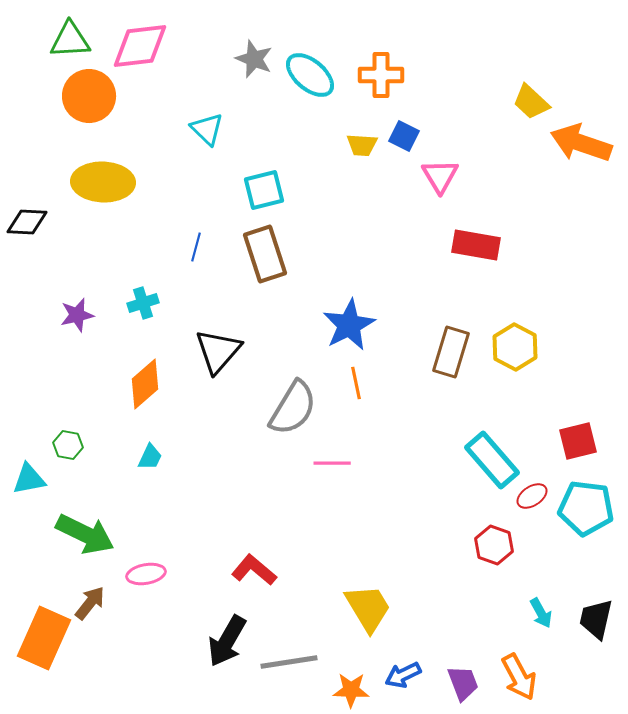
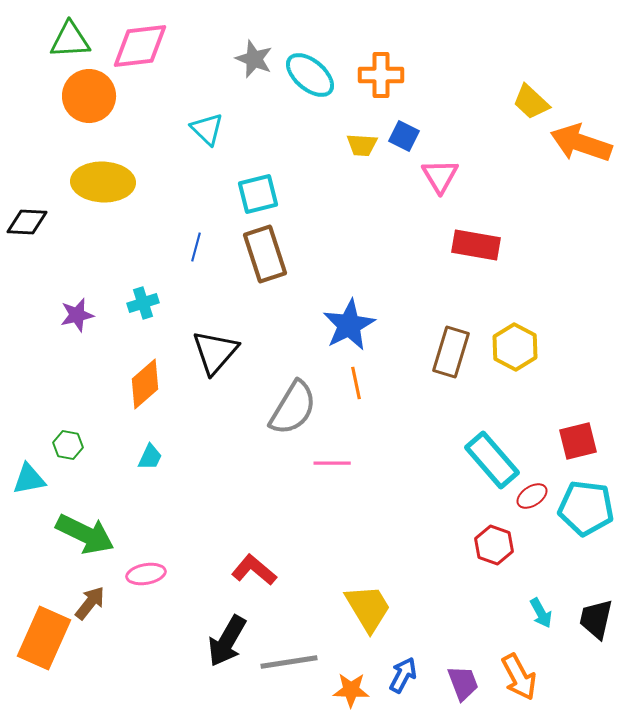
cyan square at (264, 190): moved 6 px left, 4 px down
black triangle at (218, 351): moved 3 px left, 1 px down
blue arrow at (403, 675): rotated 144 degrees clockwise
